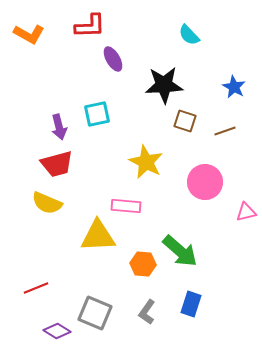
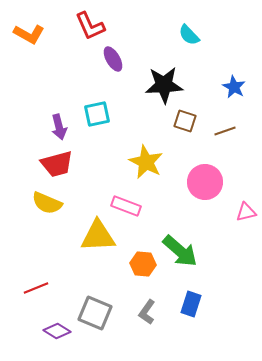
red L-shape: rotated 68 degrees clockwise
pink rectangle: rotated 16 degrees clockwise
